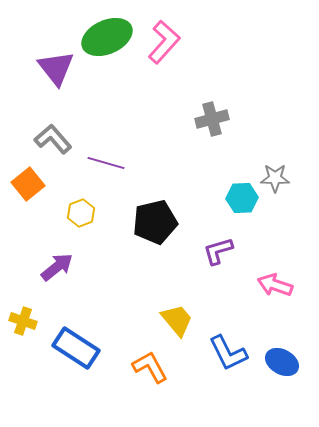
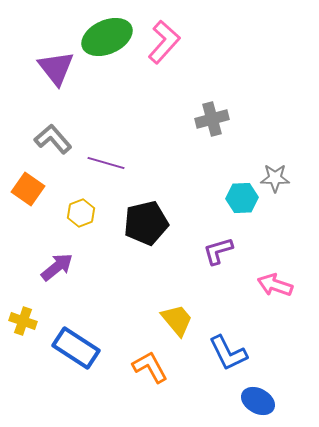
orange square: moved 5 px down; rotated 16 degrees counterclockwise
black pentagon: moved 9 px left, 1 px down
blue ellipse: moved 24 px left, 39 px down
